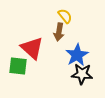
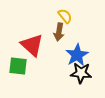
red triangle: moved 3 px up
black star: moved 1 px left, 1 px up
